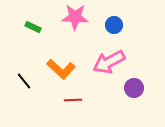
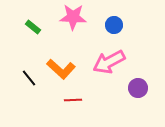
pink star: moved 2 px left
green rectangle: rotated 14 degrees clockwise
black line: moved 5 px right, 3 px up
purple circle: moved 4 px right
